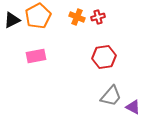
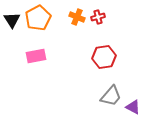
orange pentagon: moved 2 px down
black triangle: rotated 36 degrees counterclockwise
